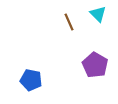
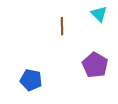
cyan triangle: moved 1 px right
brown line: moved 7 px left, 4 px down; rotated 24 degrees clockwise
